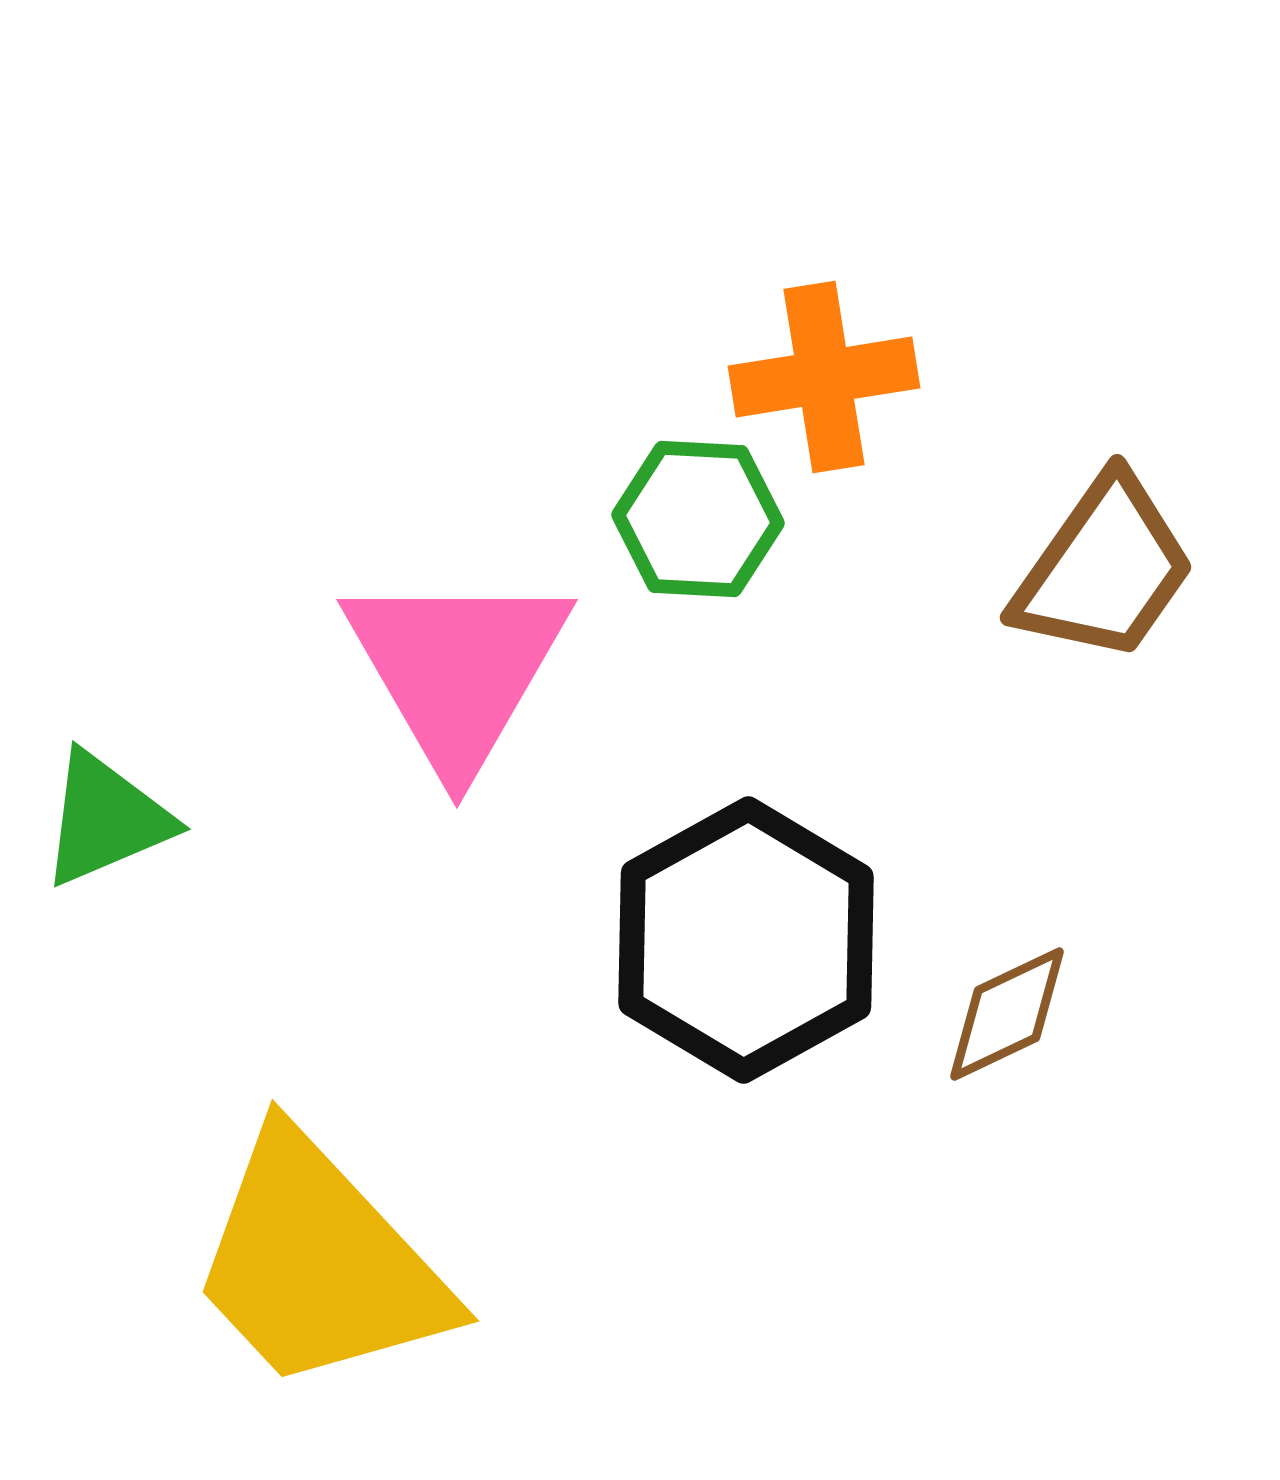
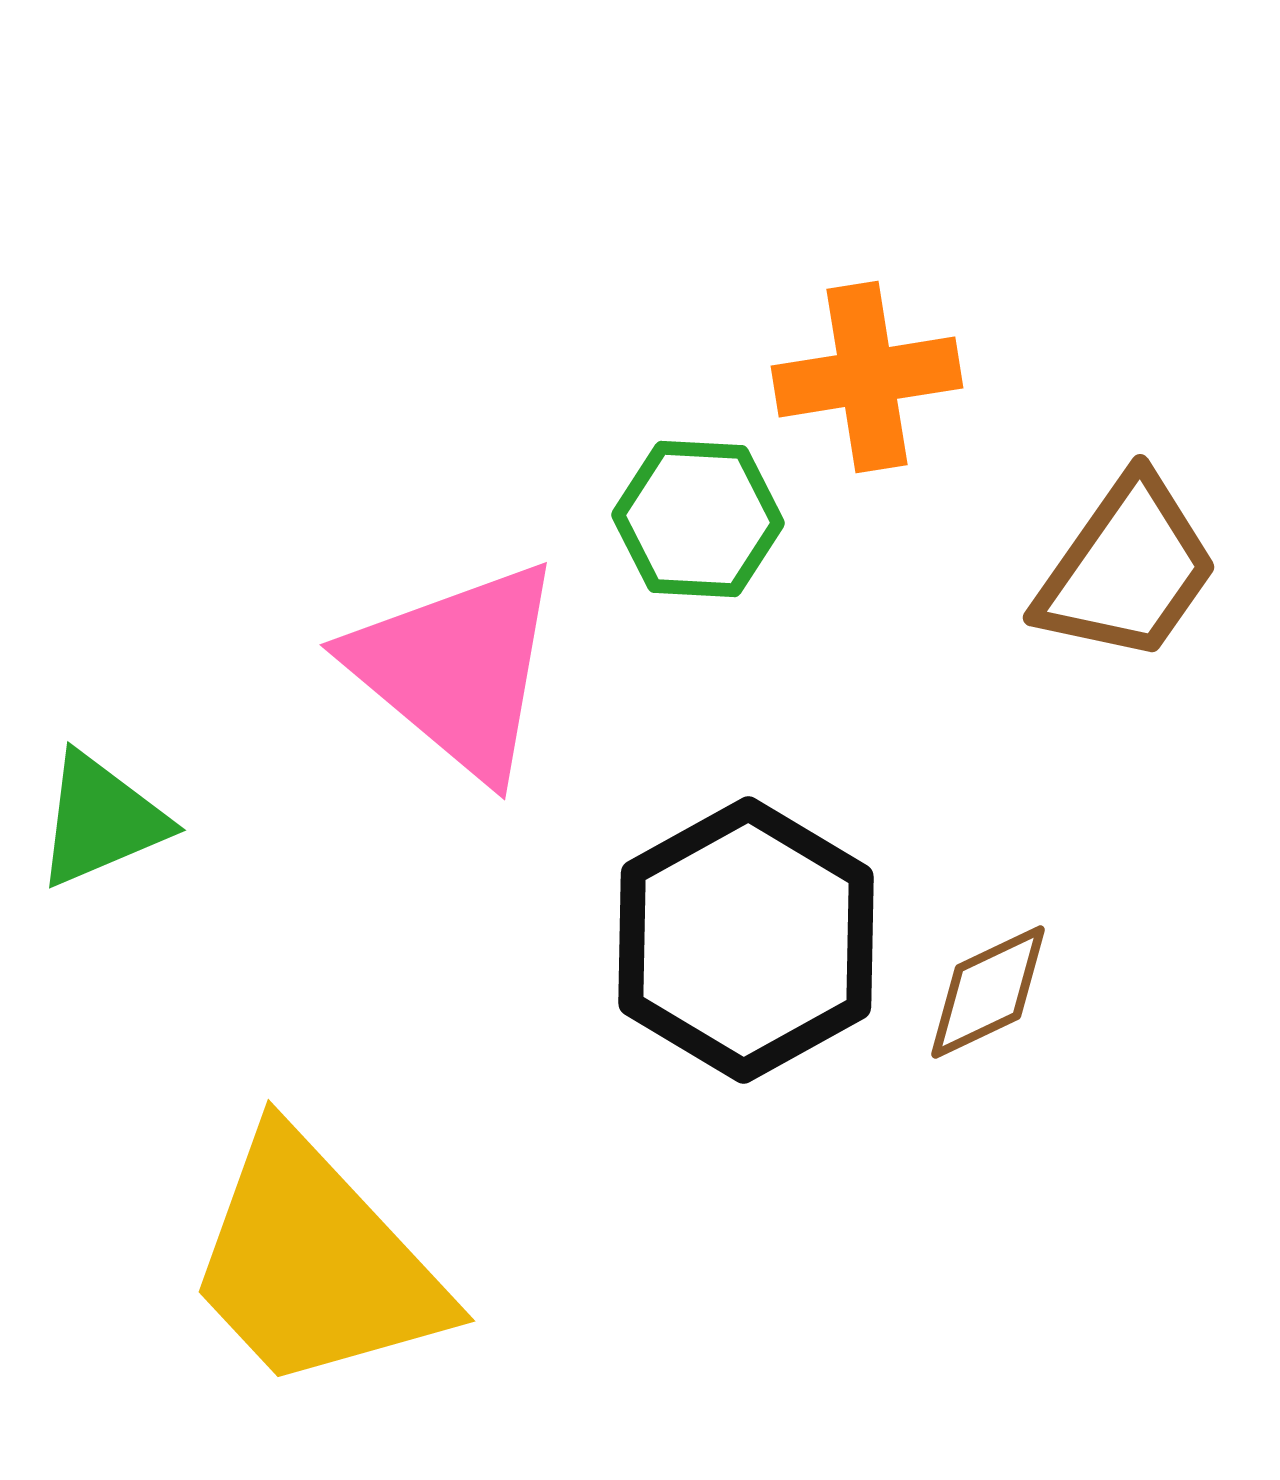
orange cross: moved 43 px right
brown trapezoid: moved 23 px right
pink triangle: rotated 20 degrees counterclockwise
green triangle: moved 5 px left, 1 px down
brown diamond: moved 19 px left, 22 px up
yellow trapezoid: moved 4 px left
